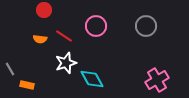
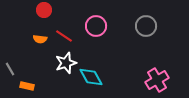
cyan diamond: moved 1 px left, 2 px up
orange rectangle: moved 1 px down
